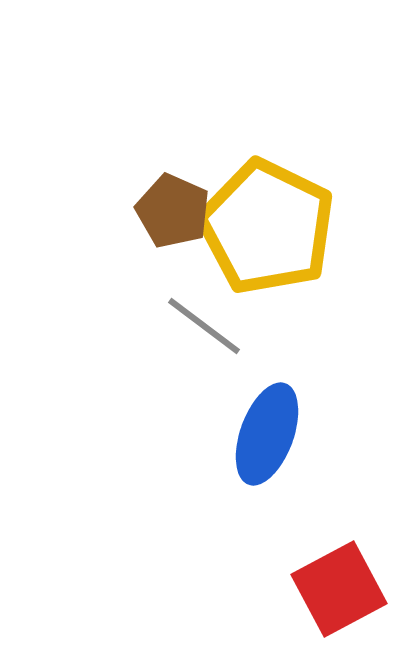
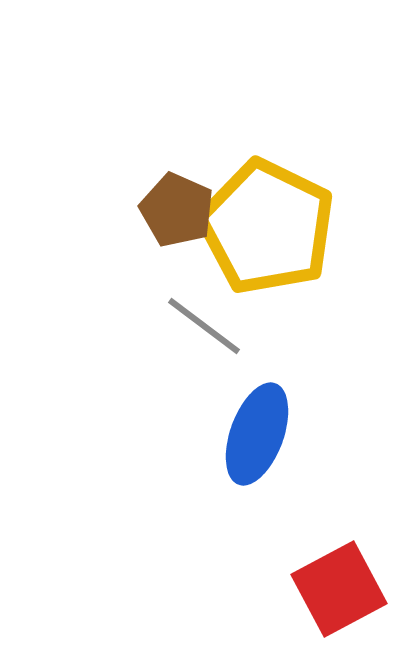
brown pentagon: moved 4 px right, 1 px up
blue ellipse: moved 10 px left
